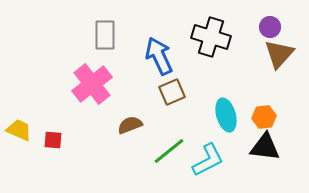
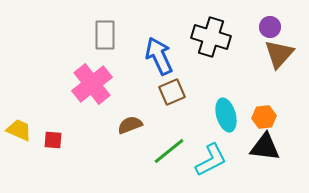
cyan L-shape: moved 3 px right
